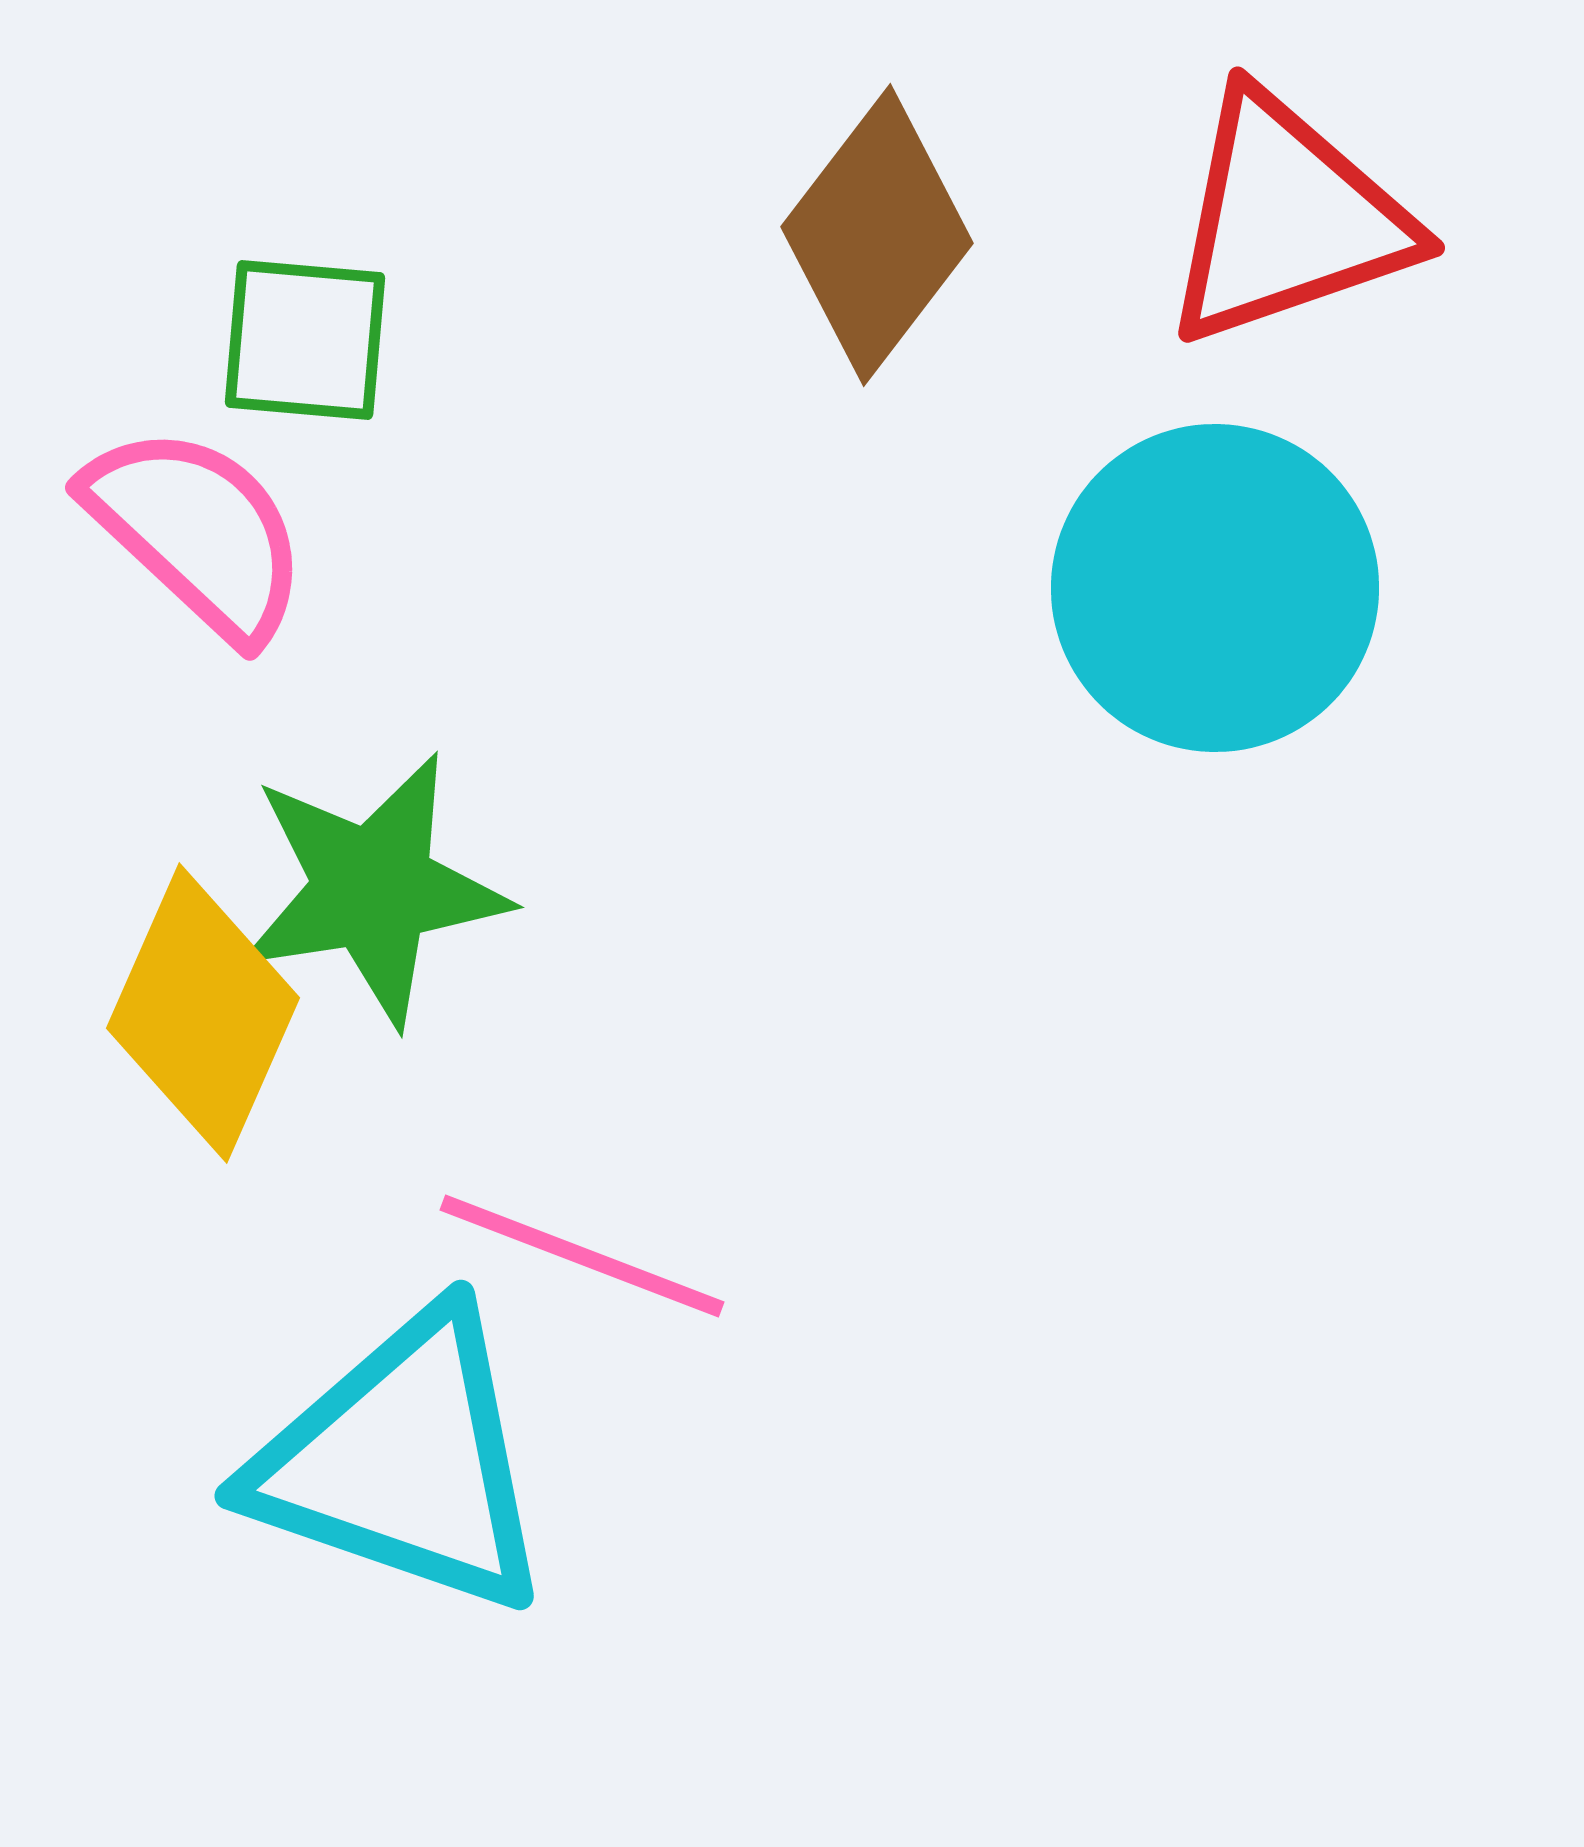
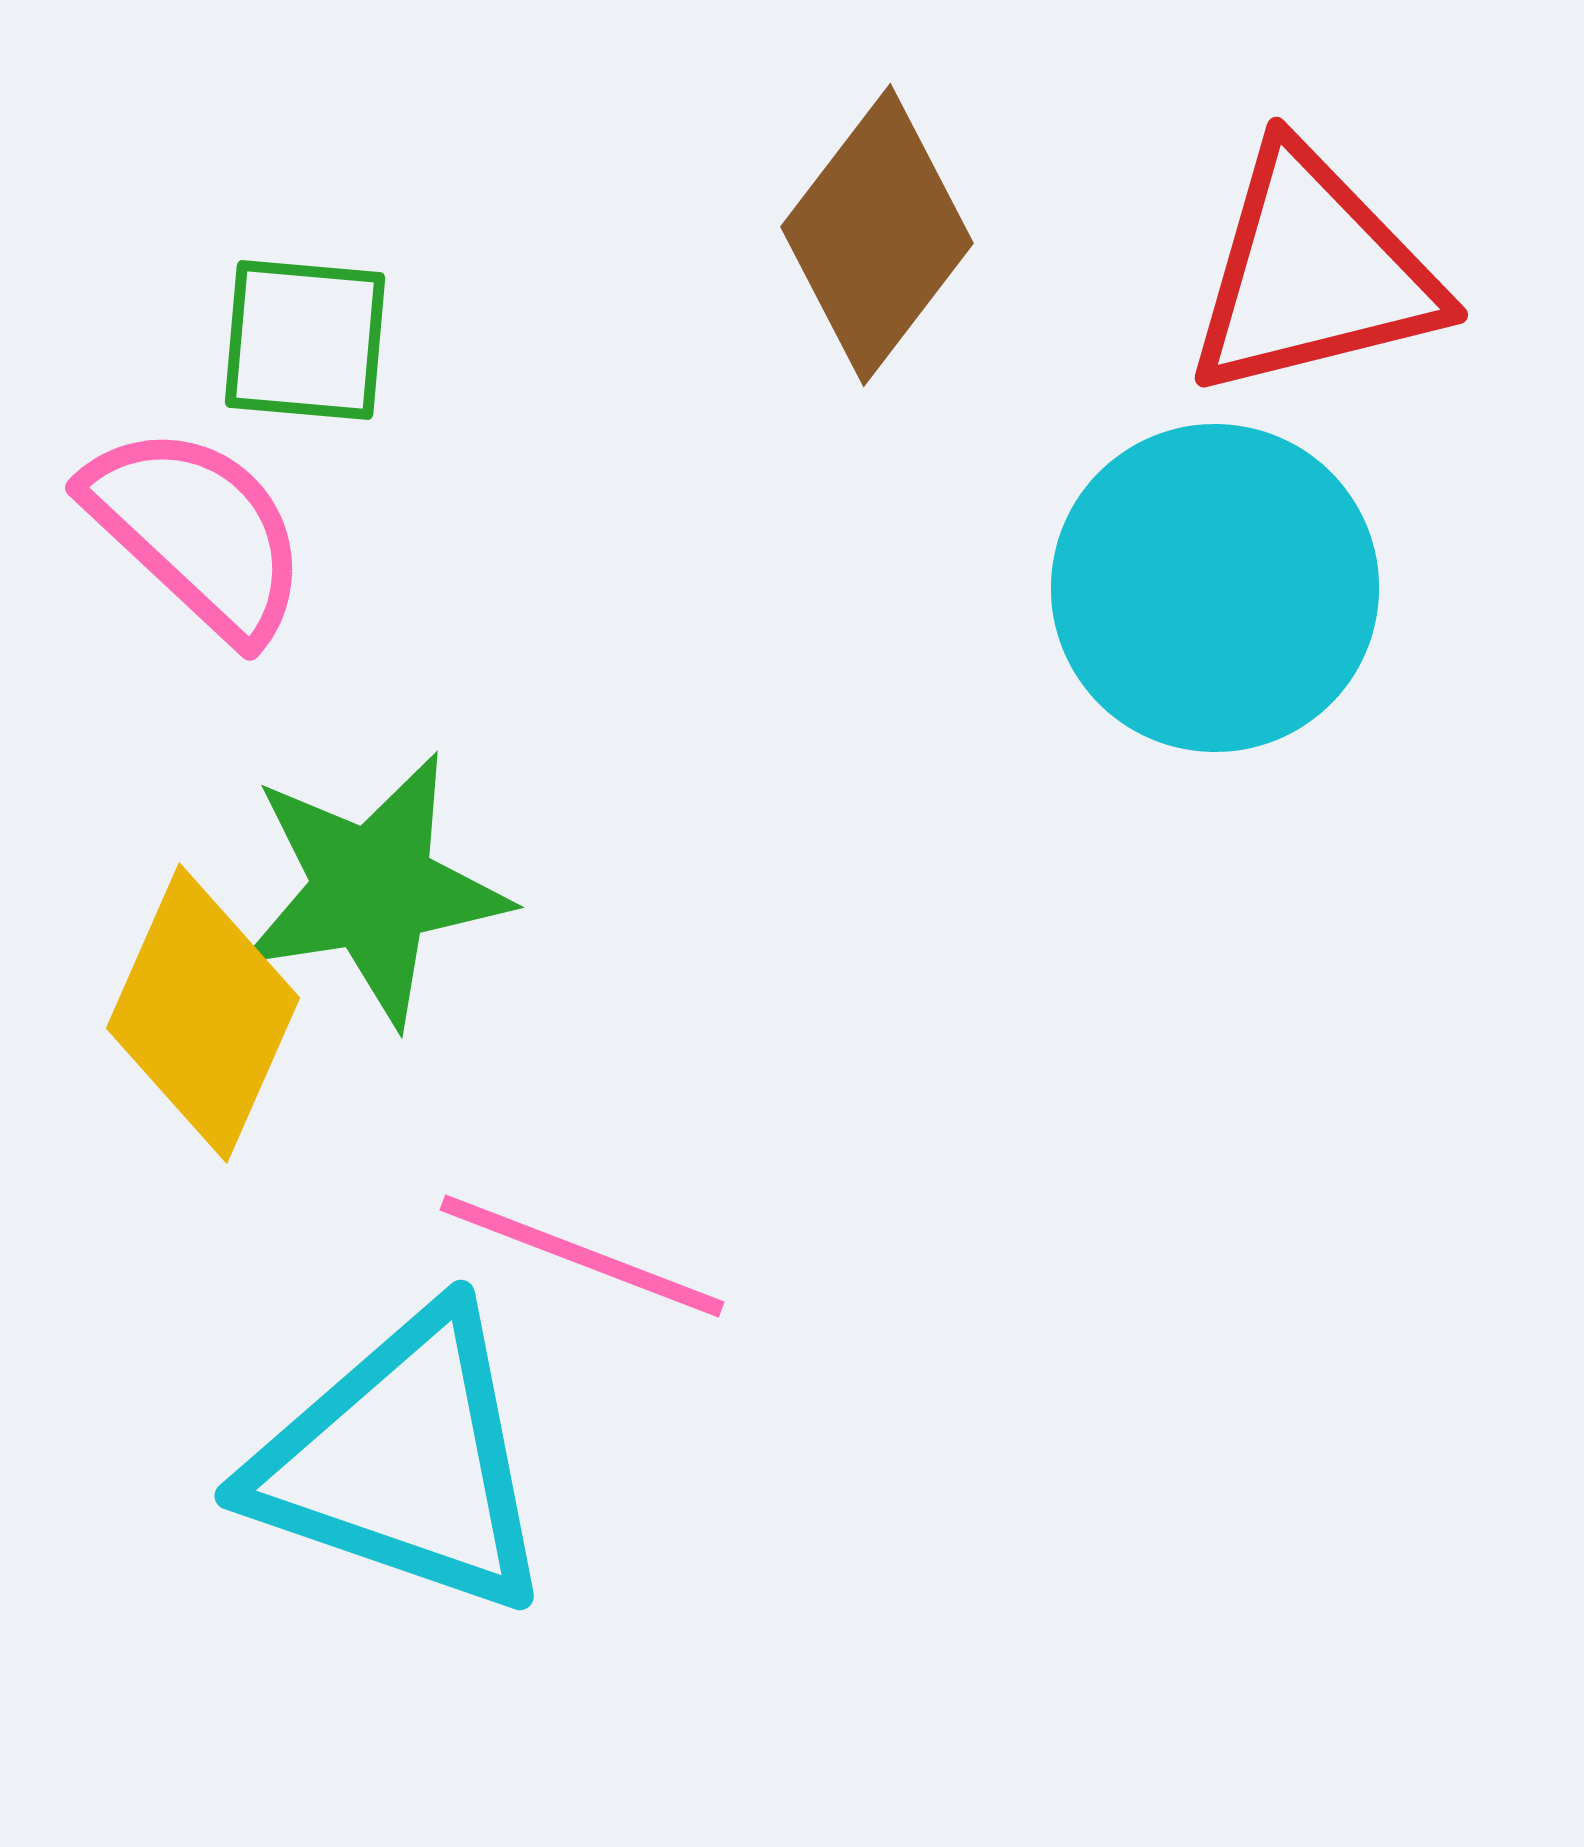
red triangle: moved 26 px right, 54 px down; rotated 5 degrees clockwise
